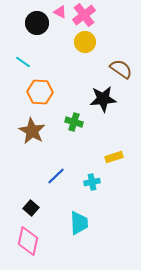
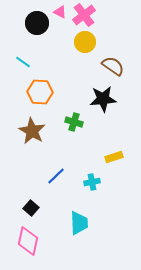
brown semicircle: moved 8 px left, 3 px up
